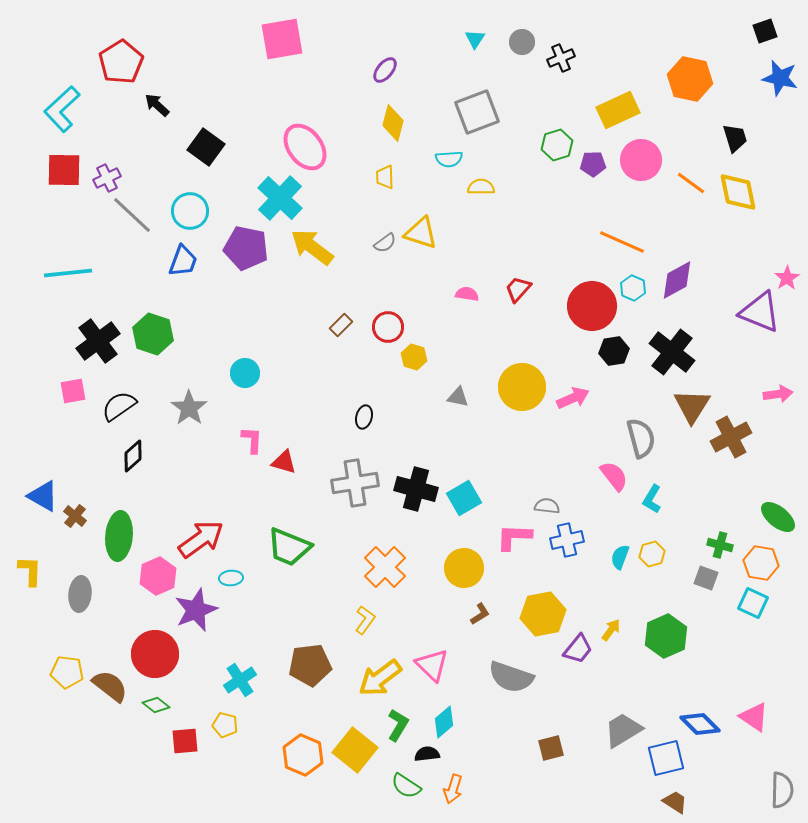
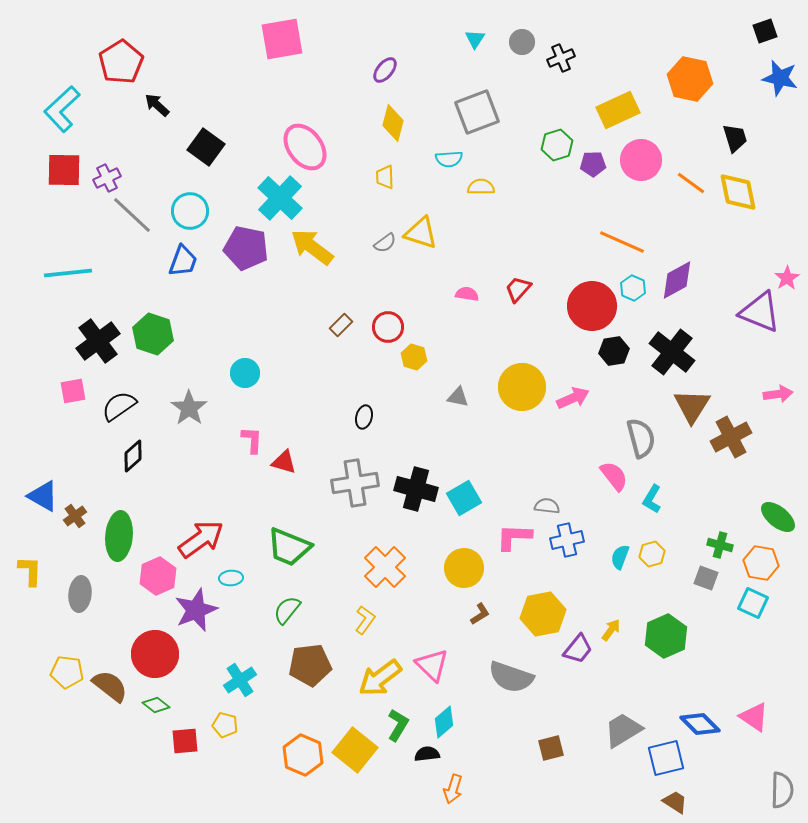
brown cross at (75, 516): rotated 15 degrees clockwise
green semicircle at (406, 786): moved 119 px left, 176 px up; rotated 96 degrees clockwise
